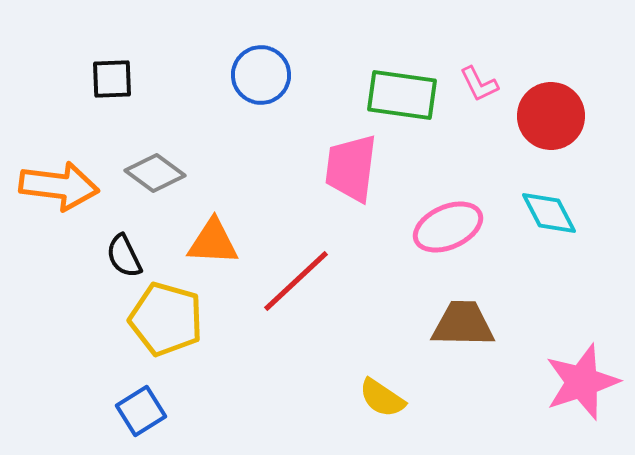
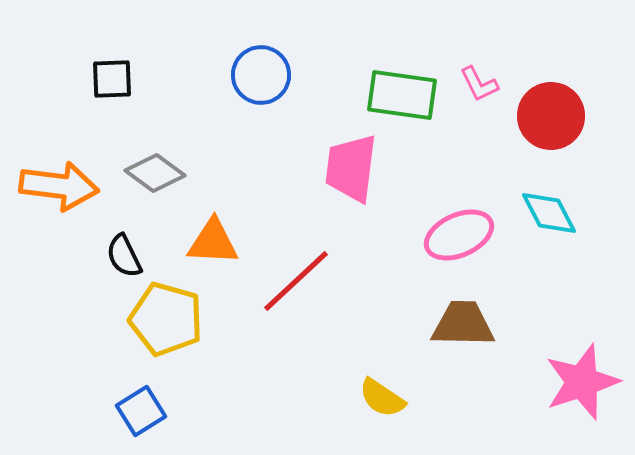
pink ellipse: moved 11 px right, 8 px down
